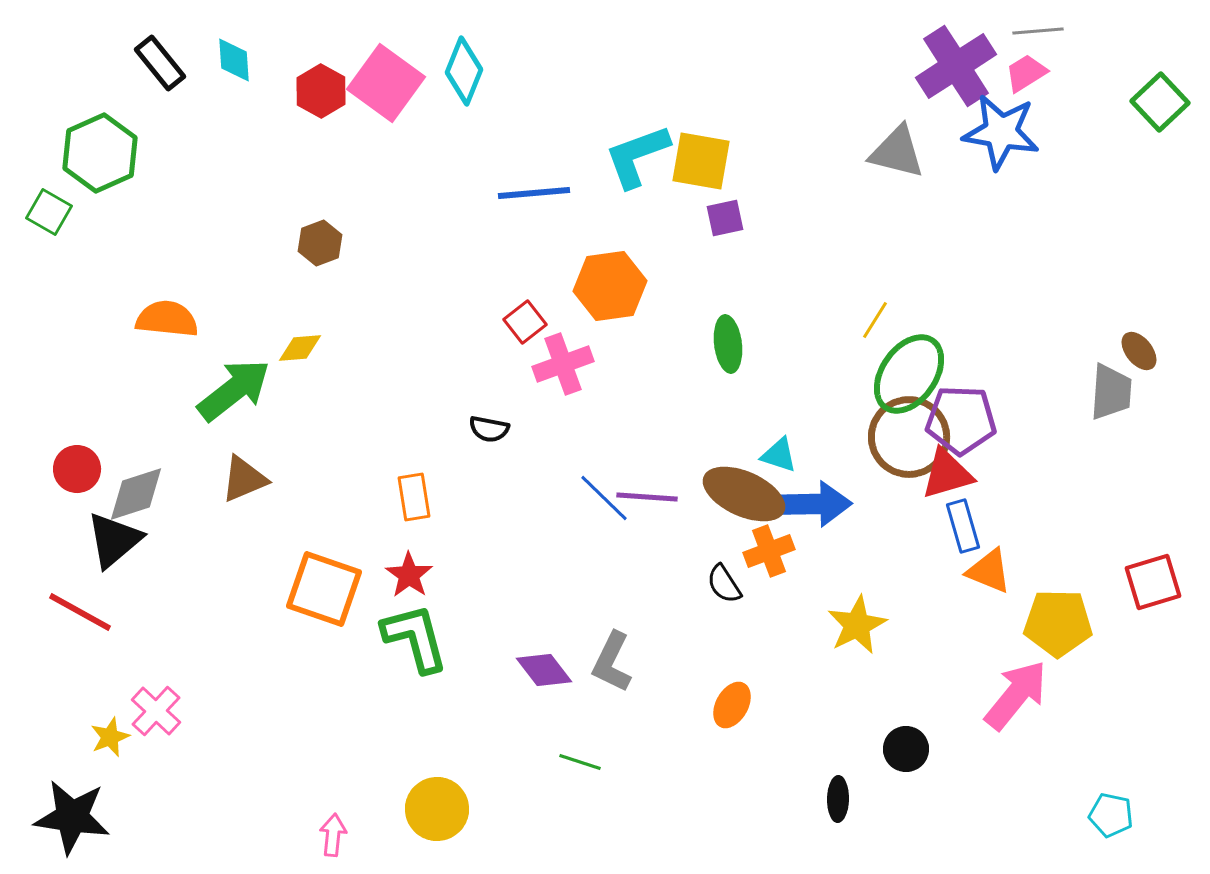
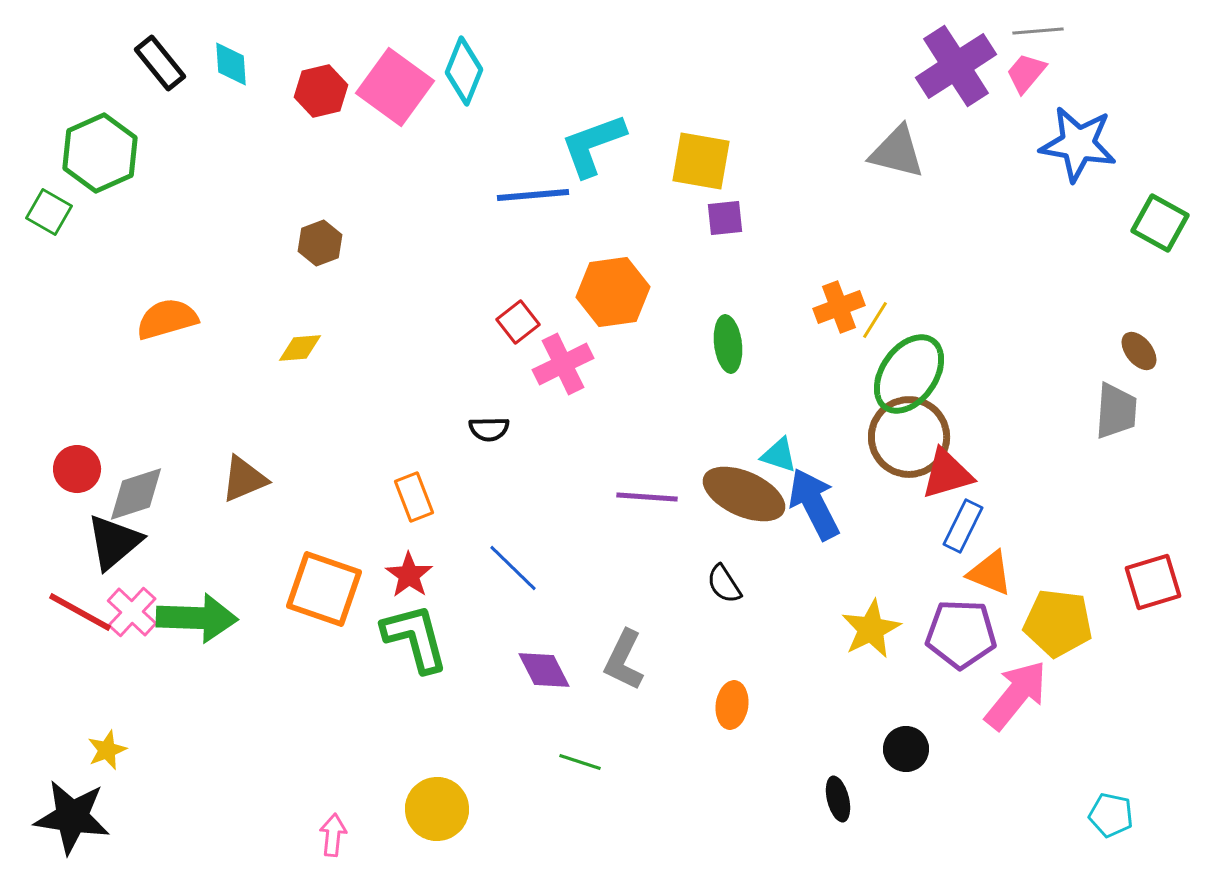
cyan diamond at (234, 60): moved 3 px left, 4 px down
pink trapezoid at (1026, 73): rotated 18 degrees counterclockwise
pink square at (386, 83): moved 9 px right, 4 px down
red hexagon at (321, 91): rotated 18 degrees clockwise
green square at (1160, 102): moved 121 px down; rotated 18 degrees counterclockwise
blue star at (1001, 132): moved 77 px right, 12 px down
cyan L-shape at (637, 156): moved 44 px left, 11 px up
blue line at (534, 193): moved 1 px left, 2 px down
purple square at (725, 218): rotated 6 degrees clockwise
orange hexagon at (610, 286): moved 3 px right, 6 px down
orange semicircle at (167, 319): rotated 22 degrees counterclockwise
red square at (525, 322): moved 7 px left
pink cross at (563, 364): rotated 6 degrees counterclockwise
green arrow at (234, 390): moved 37 px left, 228 px down; rotated 40 degrees clockwise
gray trapezoid at (1111, 392): moved 5 px right, 19 px down
purple pentagon at (961, 420): moved 214 px down
black semicircle at (489, 429): rotated 12 degrees counterclockwise
orange rectangle at (414, 497): rotated 12 degrees counterclockwise
blue line at (604, 498): moved 91 px left, 70 px down
blue arrow at (814, 504): rotated 116 degrees counterclockwise
blue rectangle at (963, 526): rotated 42 degrees clockwise
black triangle at (114, 540): moved 2 px down
orange cross at (769, 551): moved 70 px right, 244 px up
orange triangle at (989, 571): moved 1 px right, 2 px down
yellow pentagon at (1058, 623): rotated 6 degrees clockwise
yellow star at (857, 625): moved 14 px right, 4 px down
gray L-shape at (612, 662): moved 12 px right, 2 px up
purple diamond at (544, 670): rotated 10 degrees clockwise
orange ellipse at (732, 705): rotated 21 degrees counterclockwise
pink cross at (156, 711): moved 24 px left, 99 px up
yellow star at (110, 737): moved 3 px left, 13 px down
black ellipse at (838, 799): rotated 15 degrees counterclockwise
